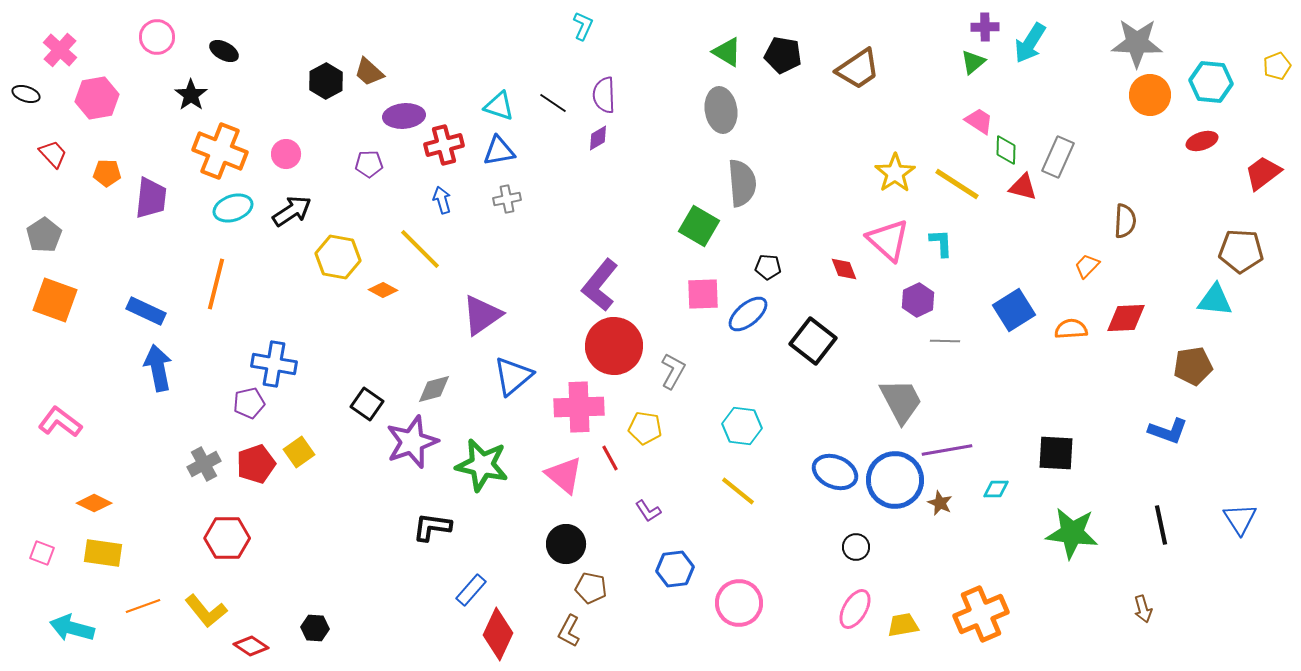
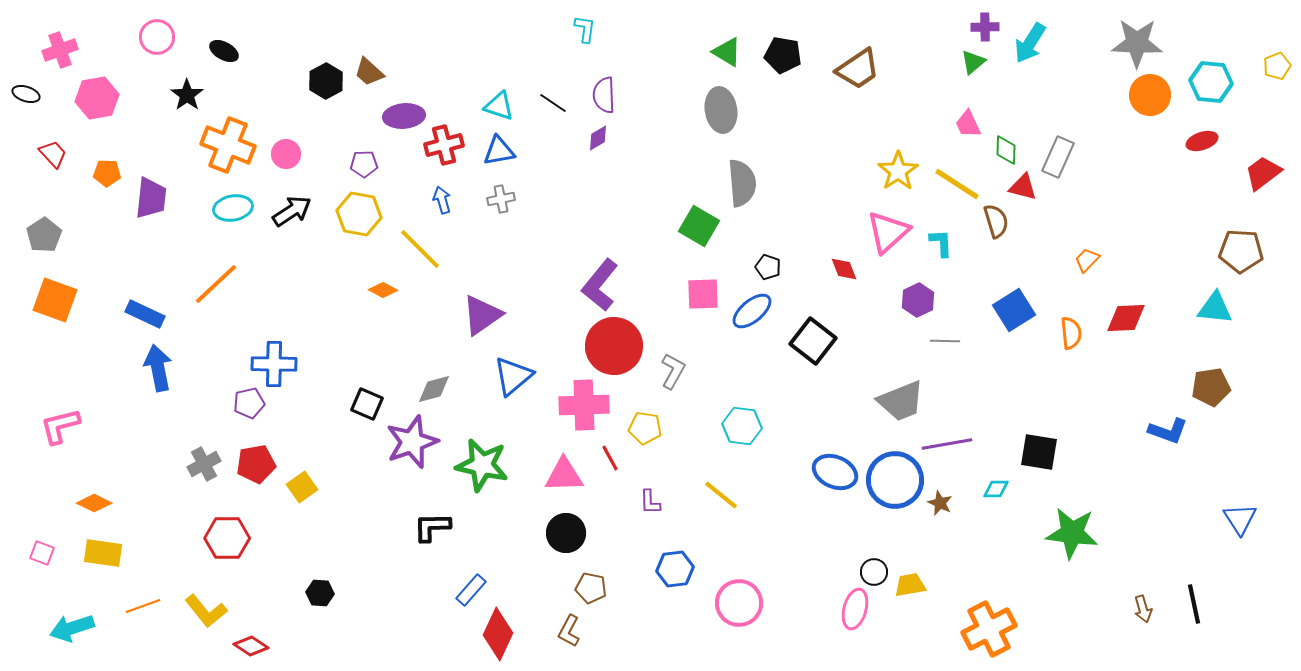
cyan L-shape at (583, 26): moved 2 px right, 3 px down; rotated 16 degrees counterclockwise
pink cross at (60, 50): rotated 28 degrees clockwise
black star at (191, 95): moved 4 px left
pink trapezoid at (979, 121): moved 11 px left, 3 px down; rotated 148 degrees counterclockwise
orange cross at (220, 151): moved 8 px right, 6 px up
purple pentagon at (369, 164): moved 5 px left
yellow star at (895, 173): moved 3 px right, 2 px up
gray cross at (507, 199): moved 6 px left
cyan ellipse at (233, 208): rotated 9 degrees clockwise
brown semicircle at (1125, 221): moved 129 px left; rotated 20 degrees counterclockwise
pink triangle at (888, 240): moved 8 px up; rotated 36 degrees clockwise
yellow hexagon at (338, 257): moved 21 px right, 43 px up
orange trapezoid at (1087, 266): moved 6 px up
black pentagon at (768, 267): rotated 15 degrees clockwise
orange line at (216, 284): rotated 33 degrees clockwise
cyan triangle at (1215, 300): moved 8 px down
blue rectangle at (146, 311): moved 1 px left, 3 px down
blue ellipse at (748, 314): moved 4 px right, 3 px up
orange semicircle at (1071, 329): moved 4 px down; rotated 88 degrees clockwise
blue cross at (274, 364): rotated 9 degrees counterclockwise
brown pentagon at (1193, 366): moved 18 px right, 21 px down
gray trapezoid at (901, 401): rotated 96 degrees clockwise
black square at (367, 404): rotated 12 degrees counterclockwise
pink cross at (579, 407): moved 5 px right, 2 px up
pink L-shape at (60, 422): moved 4 px down; rotated 51 degrees counterclockwise
purple line at (947, 450): moved 6 px up
yellow square at (299, 452): moved 3 px right, 35 px down
black square at (1056, 453): moved 17 px left, 1 px up; rotated 6 degrees clockwise
red pentagon at (256, 464): rotated 9 degrees clockwise
pink triangle at (564, 475): rotated 42 degrees counterclockwise
yellow line at (738, 491): moved 17 px left, 4 px down
purple L-shape at (648, 511): moved 2 px right, 9 px up; rotated 32 degrees clockwise
black line at (1161, 525): moved 33 px right, 79 px down
black L-shape at (432, 527): rotated 9 degrees counterclockwise
black circle at (566, 544): moved 11 px up
black circle at (856, 547): moved 18 px right, 25 px down
pink ellipse at (855, 609): rotated 15 degrees counterclockwise
orange cross at (981, 614): moved 8 px right, 15 px down; rotated 4 degrees counterclockwise
yellow trapezoid at (903, 625): moved 7 px right, 40 px up
cyan arrow at (72, 628): rotated 33 degrees counterclockwise
black hexagon at (315, 628): moved 5 px right, 35 px up
